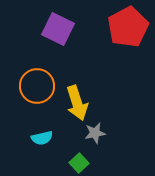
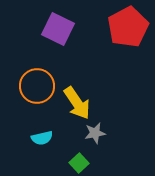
yellow arrow: rotated 16 degrees counterclockwise
